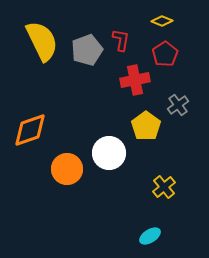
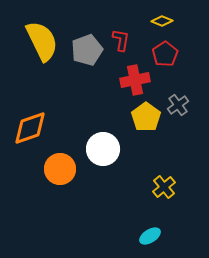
yellow pentagon: moved 9 px up
orange diamond: moved 2 px up
white circle: moved 6 px left, 4 px up
orange circle: moved 7 px left
